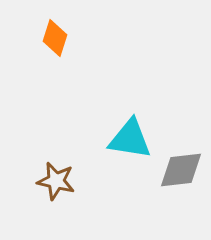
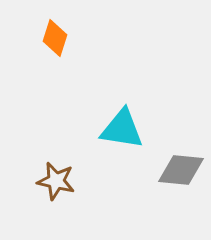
cyan triangle: moved 8 px left, 10 px up
gray diamond: rotated 12 degrees clockwise
